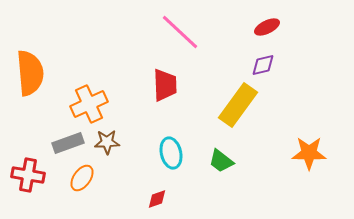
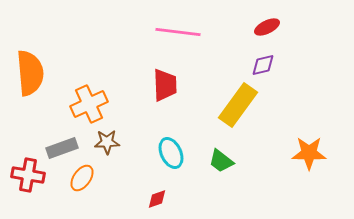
pink line: moved 2 px left; rotated 36 degrees counterclockwise
gray rectangle: moved 6 px left, 5 px down
cyan ellipse: rotated 12 degrees counterclockwise
